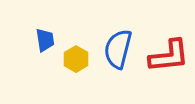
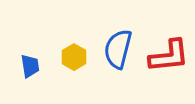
blue trapezoid: moved 15 px left, 26 px down
yellow hexagon: moved 2 px left, 2 px up
